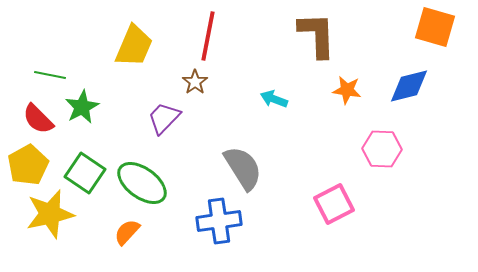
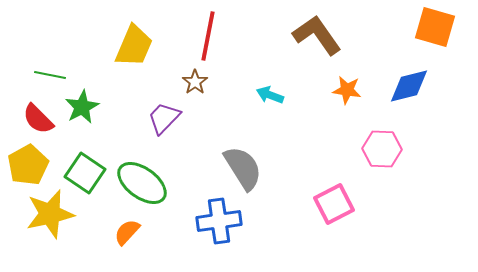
brown L-shape: rotated 33 degrees counterclockwise
cyan arrow: moved 4 px left, 4 px up
